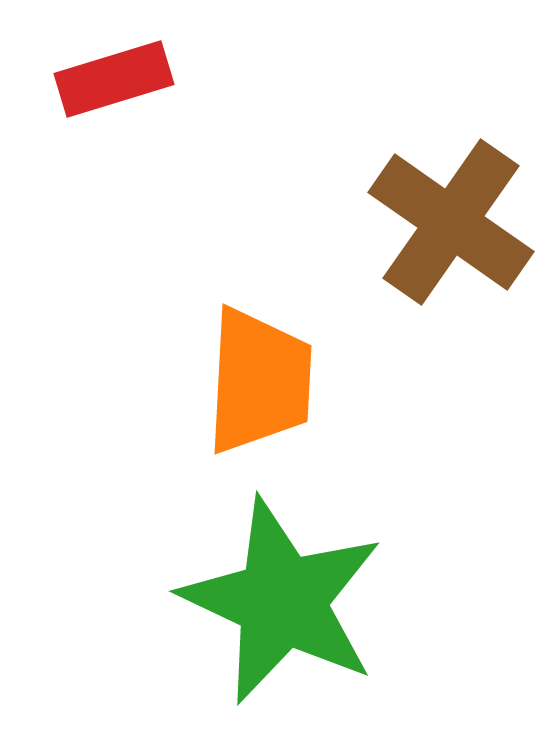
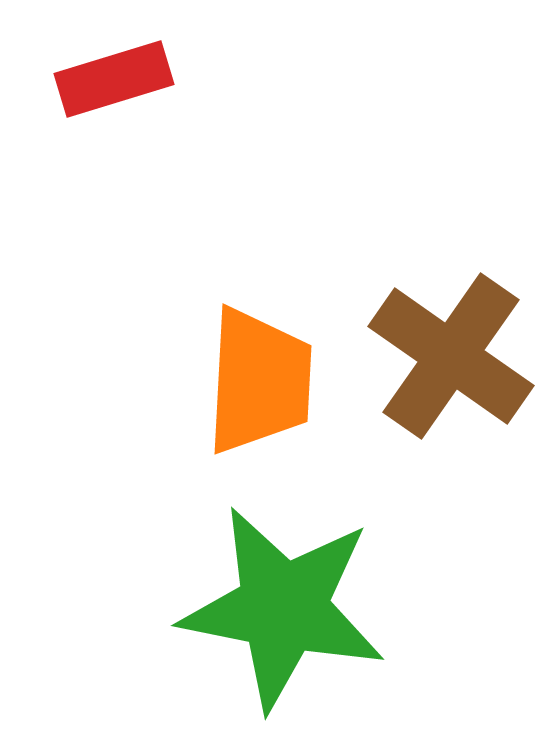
brown cross: moved 134 px down
green star: moved 1 px right, 7 px down; rotated 14 degrees counterclockwise
